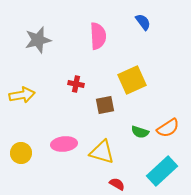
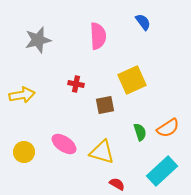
green semicircle: rotated 126 degrees counterclockwise
pink ellipse: rotated 40 degrees clockwise
yellow circle: moved 3 px right, 1 px up
